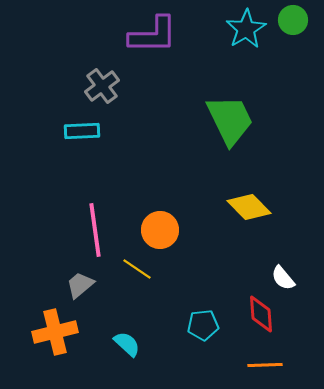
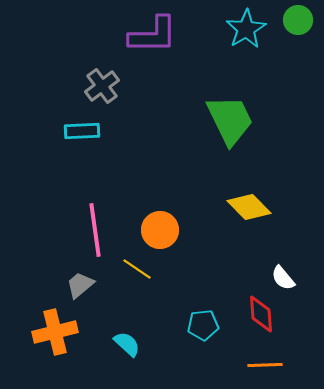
green circle: moved 5 px right
